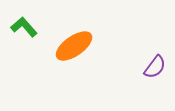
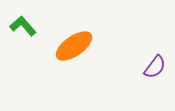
green L-shape: moved 1 px left, 1 px up
